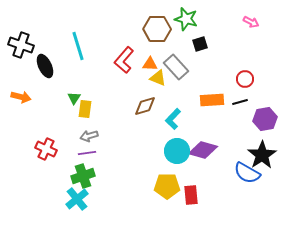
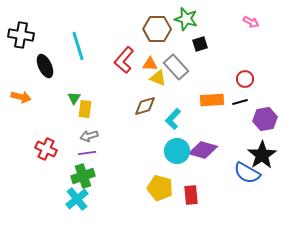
black cross: moved 10 px up; rotated 10 degrees counterclockwise
yellow pentagon: moved 7 px left, 2 px down; rotated 15 degrees clockwise
